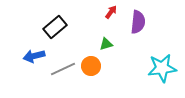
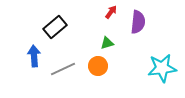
green triangle: moved 1 px right, 1 px up
blue arrow: rotated 100 degrees clockwise
orange circle: moved 7 px right
